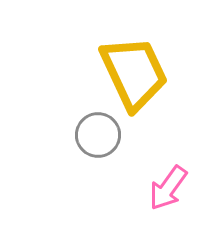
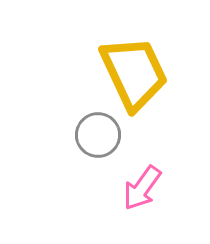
pink arrow: moved 26 px left
